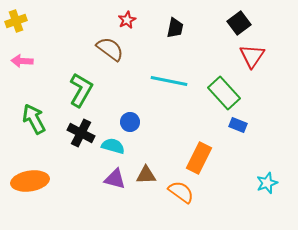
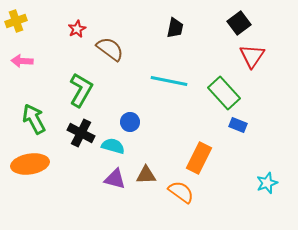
red star: moved 50 px left, 9 px down
orange ellipse: moved 17 px up
